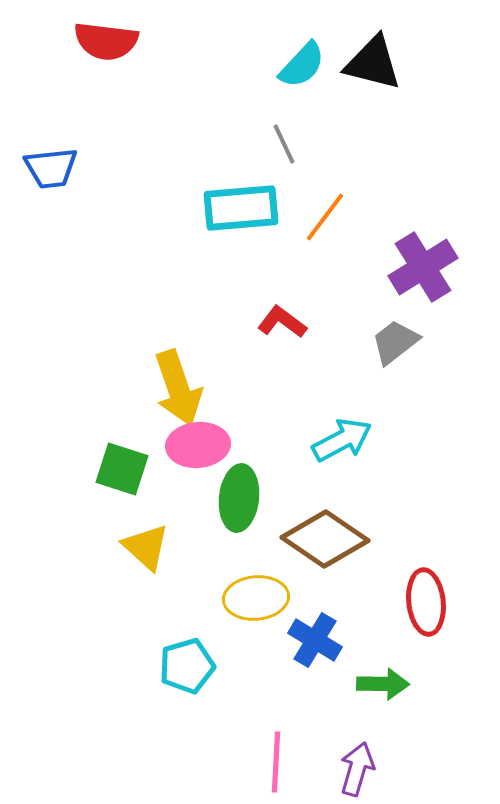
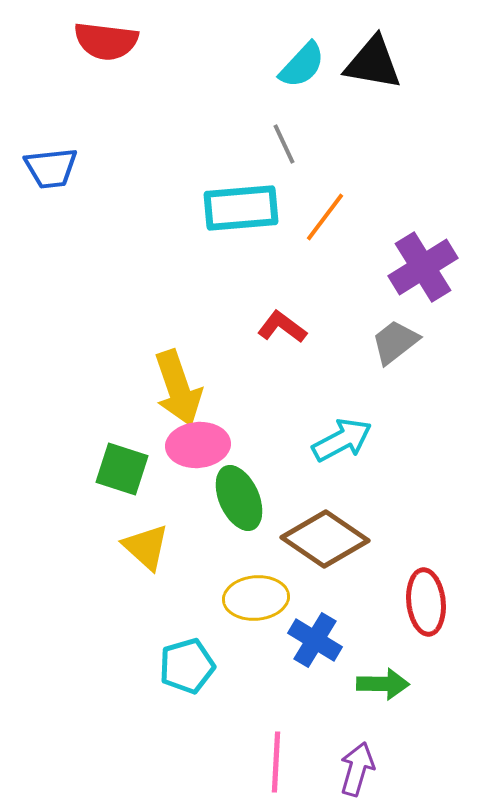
black triangle: rotated 4 degrees counterclockwise
red L-shape: moved 5 px down
green ellipse: rotated 30 degrees counterclockwise
